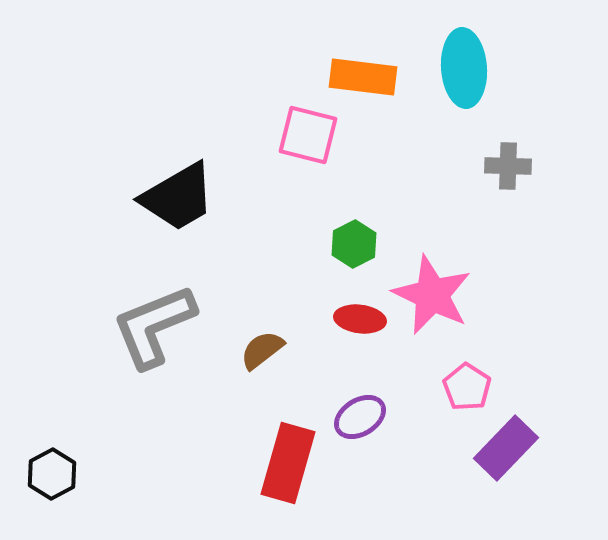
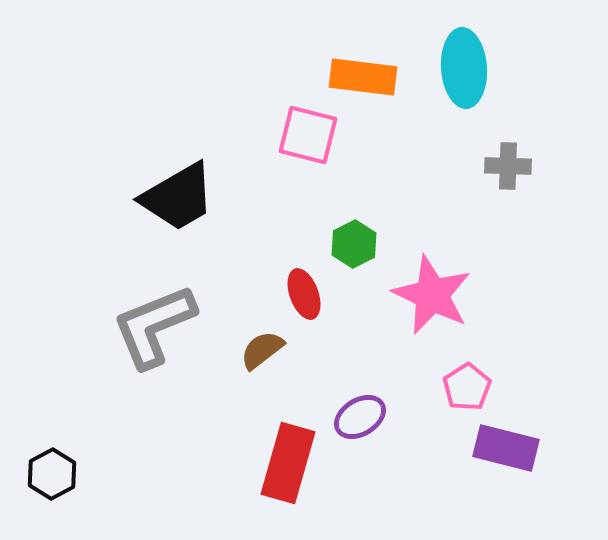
red ellipse: moved 56 px left, 25 px up; rotated 63 degrees clockwise
pink pentagon: rotated 6 degrees clockwise
purple rectangle: rotated 60 degrees clockwise
